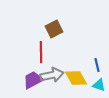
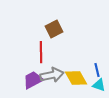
blue line: moved 5 px down
